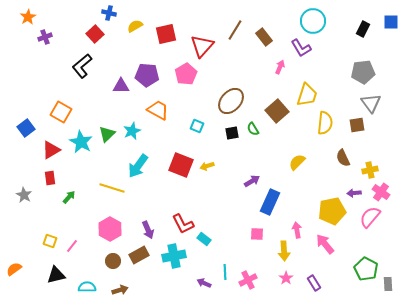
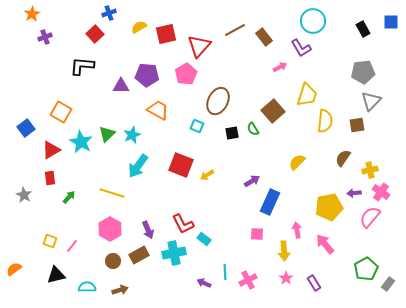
blue cross at (109, 13): rotated 32 degrees counterclockwise
orange star at (28, 17): moved 4 px right, 3 px up
yellow semicircle at (135, 26): moved 4 px right, 1 px down
black rectangle at (363, 29): rotated 56 degrees counterclockwise
brown line at (235, 30): rotated 30 degrees clockwise
red triangle at (202, 46): moved 3 px left
black L-shape at (82, 66): rotated 45 degrees clockwise
pink arrow at (280, 67): rotated 40 degrees clockwise
brown ellipse at (231, 101): moved 13 px left; rotated 16 degrees counterclockwise
gray triangle at (371, 103): moved 2 px up; rotated 20 degrees clockwise
brown square at (277, 111): moved 4 px left
yellow semicircle at (325, 123): moved 2 px up
cyan star at (132, 131): moved 4 px down
brown semicircle at (343, 158): rotated 60 degrees clockwise
yellow arrow at (207, 166): moved 9 px down; rotated 16 degrees counterclockwise
yellow line at (112, 188): moved 5 px down
yellow pentagon at (332, 211): moved 3 px left, 4 px up
cyan cross at (174, 256): moved 3 px up
green pentagon at (366, 269): rotated 15 degrees clockwise
gray rectangle at (388, 284): rotated 40 degrees clockwise
